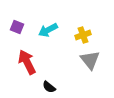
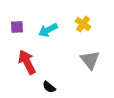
purple square: rotated 24 degrees counterclockwise
yellow cross: moved 11 px up; rotated 35 degrees counterclockwise
